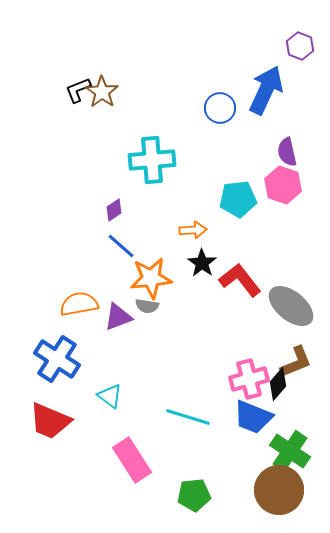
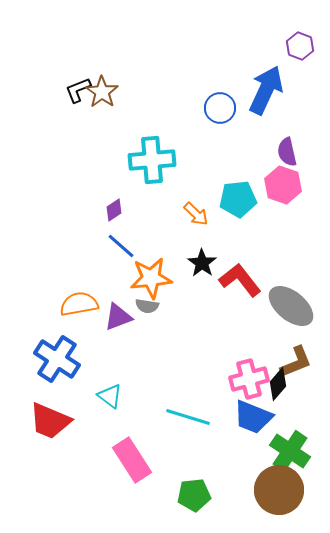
orange arrow: moved 3 px right, 16 px up; rotated 48 degrees clockwise
